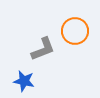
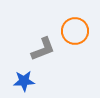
blue star: rotated 15 degrees counterclockwise
